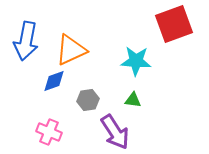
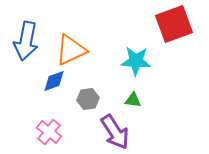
gray hexagon: moved 1 px up
pink cross: rotated 15 degrees clockwise
